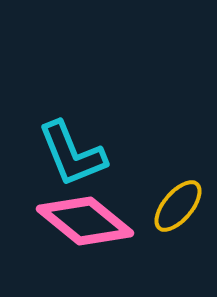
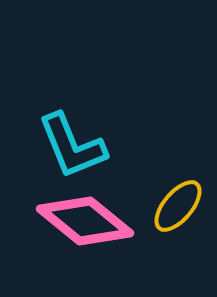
cyan L-shape: moved 8 px up
